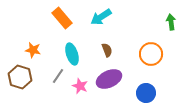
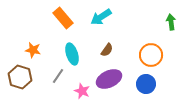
orange rectangle: moved 1 px right
brown semicircle: rotated 56 degrees clockwise
orange circle: moved 1 px down
pink star: moved 2 px right, 5 px down
blue circle: moved 9 px up
